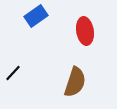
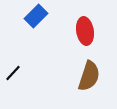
blue rectangle: rotated 10 degrees counterclockwise
brown semicircle: moved 14 px right, 6 px up
